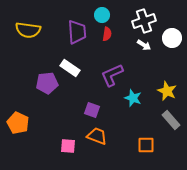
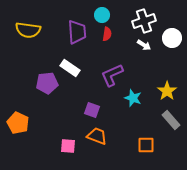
yellow star: rotated 12 degrees clockwise
